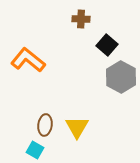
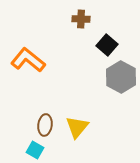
yellow triangle: rotated 10 degrees clockwise
